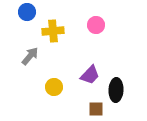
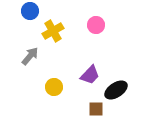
blue circle: moved 3 px right, 1 px up
yellow cross: rotated 25 degrees counterclockwise
black ellipse: rotated 55 degrees clockwise
